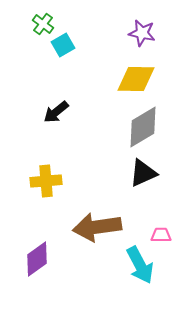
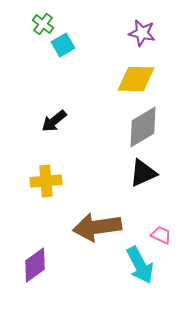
black arrow: moved 2 px left, 9 px down
pink trapezoid: rotated 25 degrees clockwise
purple diamond: moved 2 px left, 6 px down
